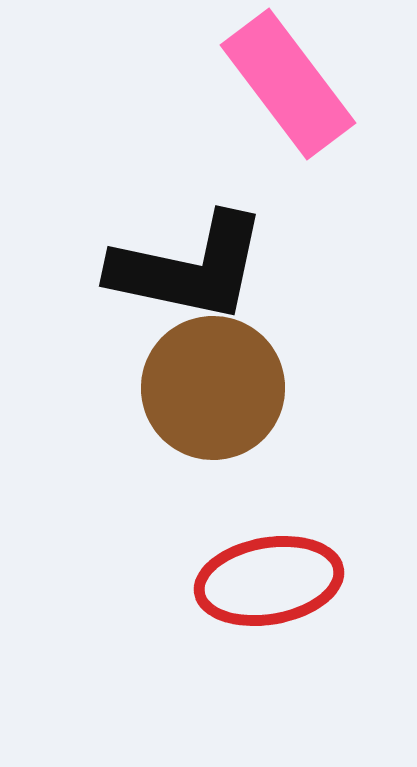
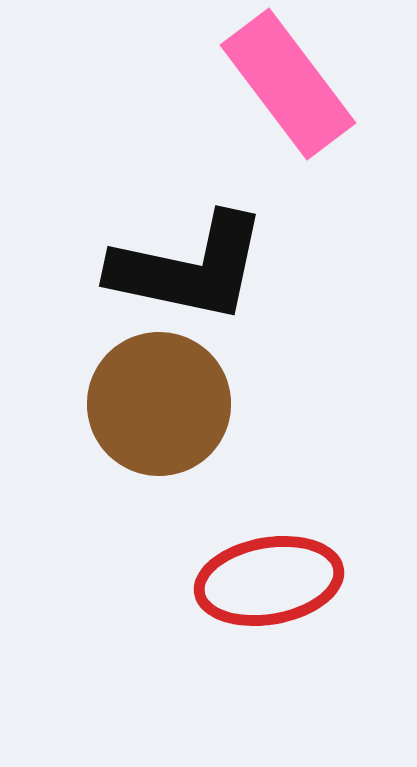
brown circle: moved 54 px left, 16 px down
